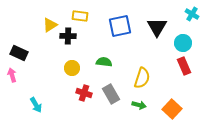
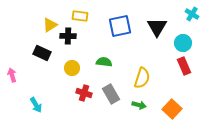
black rectangle: moved 23 px right
